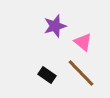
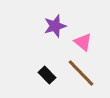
black rectangle: rotated 12 degrees clockwise
